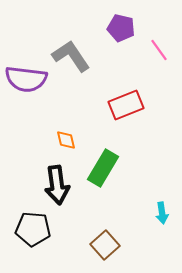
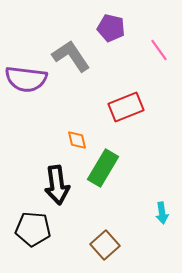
purple pentagon: moved 10 px left
red rectangle: moved 2 px down
orange diamond: moved 11 px right
